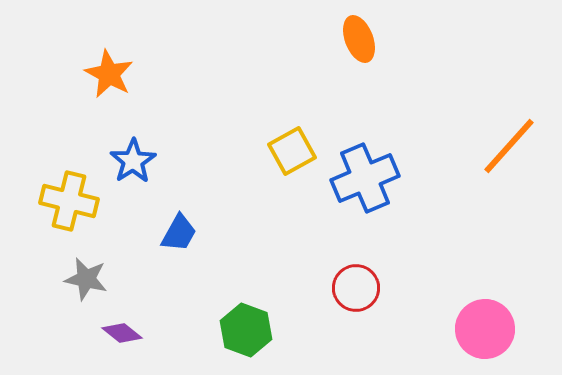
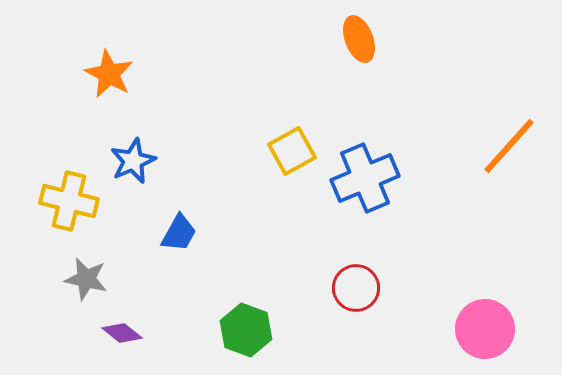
blue star: rotated 9 degrees clockwise
